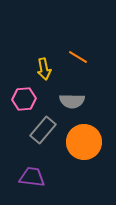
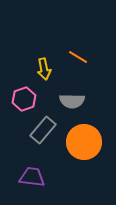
pink hexagon: rotated 15 degrees counterclockwise
